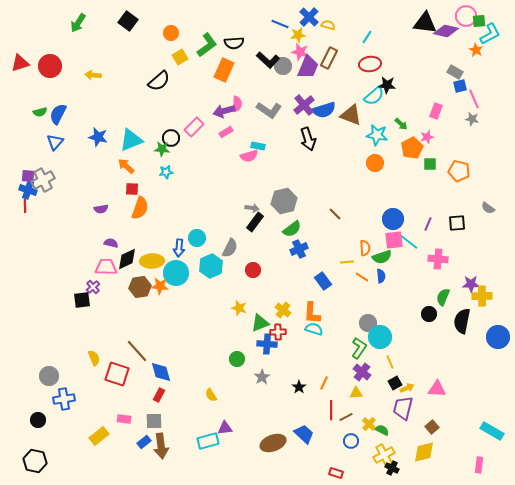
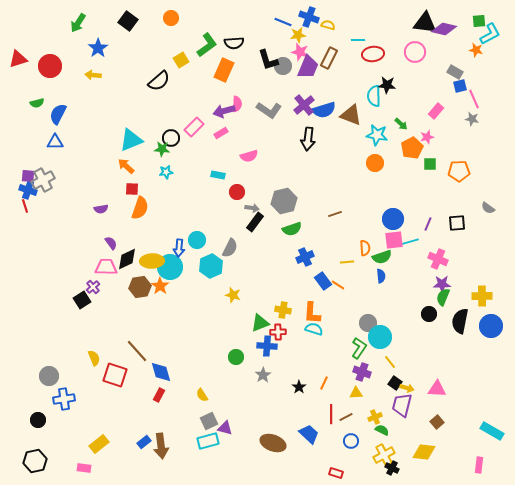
pink circle at (466, 16): moved 51 px left, 36 px down
blue cross at (309, 17): rotated 24 degrees counterclockwise
blue line at (280, 24): moved 3 px right, 2 px up
purple diamond at (446, 31): moved 2 px left, 2 px up
orange circle at (171, 33): moved 15 px up
cyan line at (367, 37): moved 9 px left, 3 px down; rotated 56 degrees clockwise
orange star at (476, 50): rotated 16 degrees counterclockwise
yellow square at (180, 57): moved 1 px right, 3 px down
black L-shape at (268, 60): rotated 30 degrees clockwise
red triangle at (20, 63): moved 2 px left, 4 px up
red ellipse at (370, 64): moved 3 px right, 10 px up
cyan semicircle at (374, 96): rotated 130 degrees clockwise
pink rectangle at (436, 111): rotated 21 degrees clockwise
green semicircle at (40, 112): moved 3 px left, 9 px up
pink rectangle at (226, 132): moved 5 px left, 1 px down
blue star at (98, 137): moved 89 px up; rotated 24 degrees clockwise
black arrow at (308, 139): rotated 25 degrees clockwise
blue triangle at (55, 142): rotated 48 degrees clockwise
cyan rectangle at (258, 146): moved 40 px left, 29 px down
orange pentagon at (459, 171): rotated 15 degrees counterclockwise
red line at (25, 206): rotated 16 degrees counterclockwise
brown line at (335, 214): rotated 64 degrees counterclockwise
green semicircle at (292, 229): rotated 18 degrees clockwise
cyan circle at (197, 238): moved 2 px down
cyan line at (409, 242): rotated 54 degrees counterclockwise
purple semicircle at (111, 243): rotated 40 degrees clockwise
blue cross at (299, 249): moved 6 px right, 8 px down
pink cross at (438, 259): rotated 18 degrees clockwise
red circle at (253, 270): moved 16 px left, 78 px up
cyan circle at (176, 273): moved 6 px left, 6 px up
orange line at (362, 277): moved 24 px left, 8 px down
purple star at (471, 284): moved 29 px left
orange star at (160, 286): rotated 30 degrees clockwise
black square at (82, 300): rotated 24 degrees counterclockwise
yellow star at (239, 308): moved 6 px left, 13 px up
yellow cross at (283, 310): rotated 28 degrees counterclockwise
black semicircle at (462, 321): moved 2 px left
blue circle at (498, 337): moved 7 px left, 11 px up
blue cross at (267, 344): moved 2 px down
green circle at (237, 359): moved 1 px left, 2 px up
yellow line at (390, 362): rotated 16 degrees counterclockwise
purple cross at (362, 372): rotated 18 degrees counterclockwise
red square at (117, 374): moved 2 px left, 1 px down
gray star at (262, 377): moved 1 px right, 2 px up
black square at (395, 383): rotated 24 degrees counterclockwise
yellow arrow at (407, 388): rotated 40 degrees clockwise
yellow semicircle at (211, 395): moved 9 px left
purple trapezoid at (403, 408): moved 1 px left, 3 px up
red line at (331, 410): moved 4 px down
pink rectangle at (124, 419): moved 40 px left, 49 px down
gray square at (154, 421): moved 55 px right; rotated 24 degrees counterclockwise
yellow cross at (369, 424): moved 6 px right, 7 px up; rotated 24 degrees clockwise
brown square at (432, 427): moved 5 px right, 5 px up
purple triangle at (225, 428): rotated 21 degrees clockwise
blue trapezoid at (304, 434): moved 5 px right
yellow rectangle at (99, 436): moved 8 px down
brown ellipse at (273, 443): rotated 40 degrees clockwise
yellow diamond at (424, 452): rotated 20 degrees clockwise
black hexagon at (35, 461): rotated 25 degrees counterclockwise
